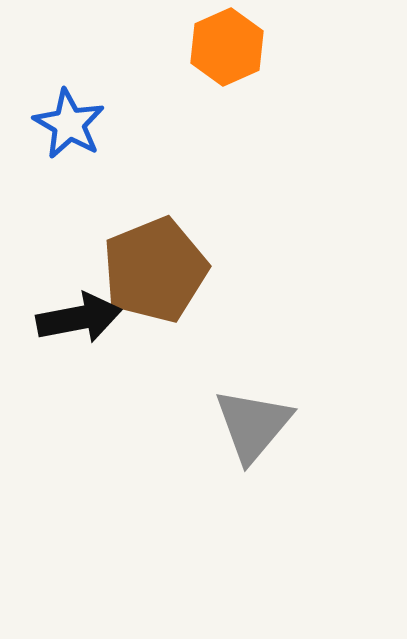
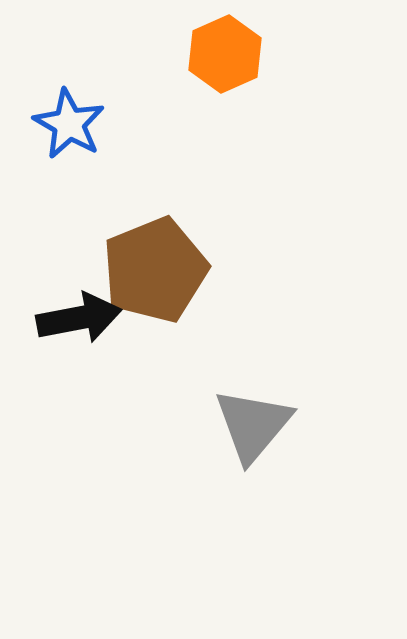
orange hexagon: moved 2 px left, 7 px down
